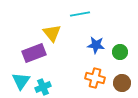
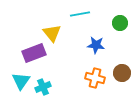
green circle: moved 29 px up
brown circle: moved 10 px up
